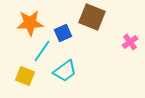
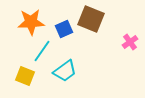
brown square: moved 1 px left, 2 px down
orange star: moved 1 px right, 1 px up
blue square: moved 1 px right, 4 px up
